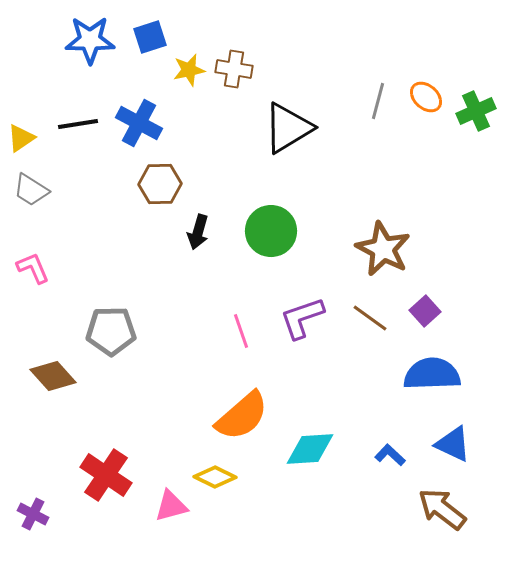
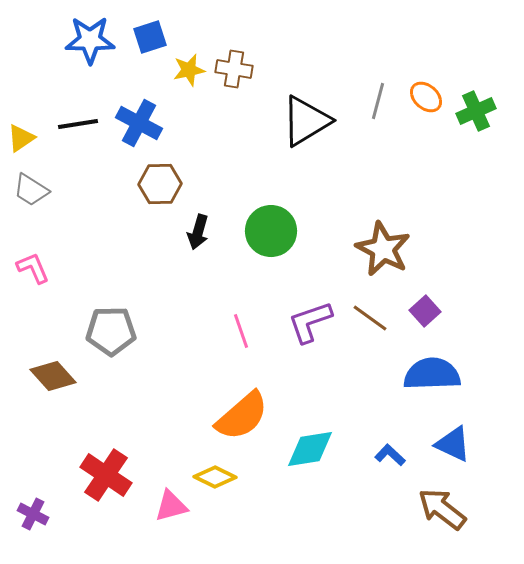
black triangle: moved 18 px right, 7 px up
purple L-shape: moved 8 px right, 4 px down
cyan diamond: rotated 6 degrees counterclockwise
